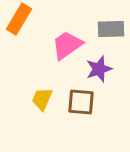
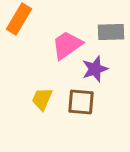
gray rectangle: moved 3 px down
purple star: moved 4 px left
